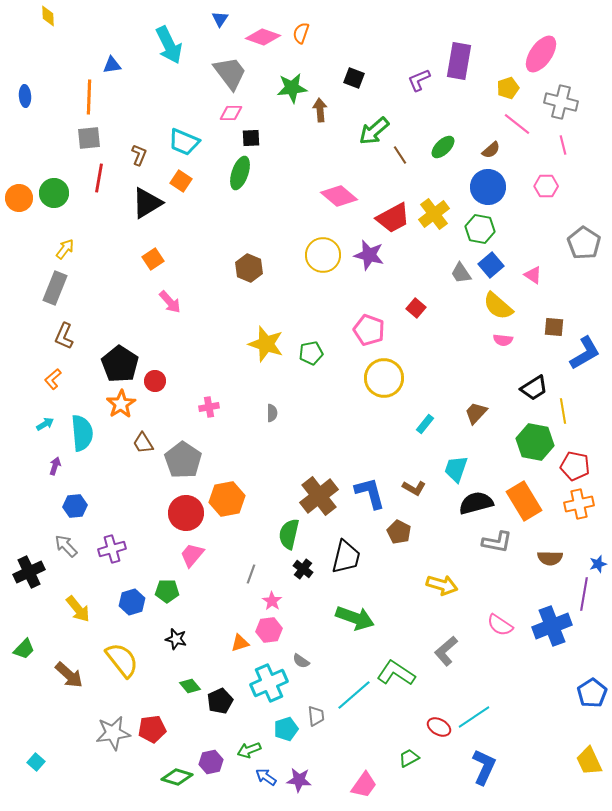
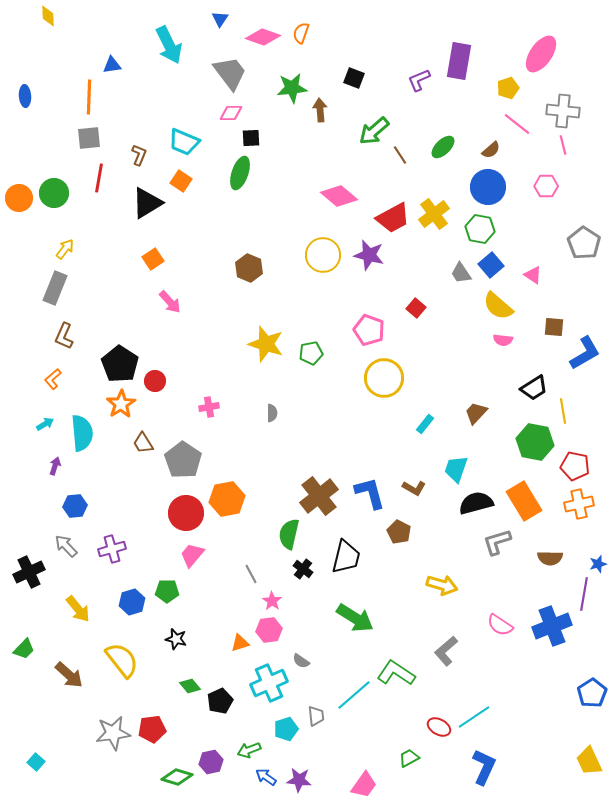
gray cross at (561, 102): moved 2 px right, 9 px down; rotated 8 degrees counterclockwise
gray L-shape at (497, 542): rotated 152 degrees clockwise
gray line at (251, 574): rotated 48 degrees counterclockwise
green arrow at (355, 618): rotated 12 degrees clockwise
